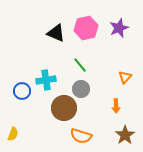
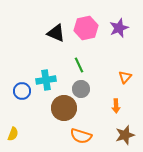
green line: moved 1 px left; rotated 14 degrees clockwise
brown star: rotated 18 degrees clockwise
